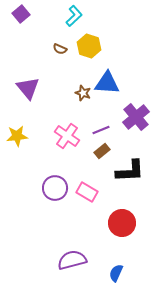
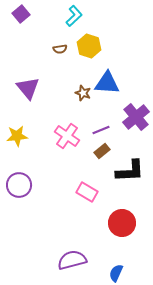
brown semicircle: rotated 32 degrees counterclockwise
purple circle: moved 36 px left, 3 px up
